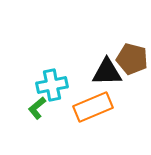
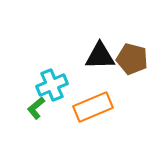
black triangle: moved 7 px left, 16 px up
cyan cross: rotated 12 degrees counterclockwise
green L-shape: moved 1 px left
